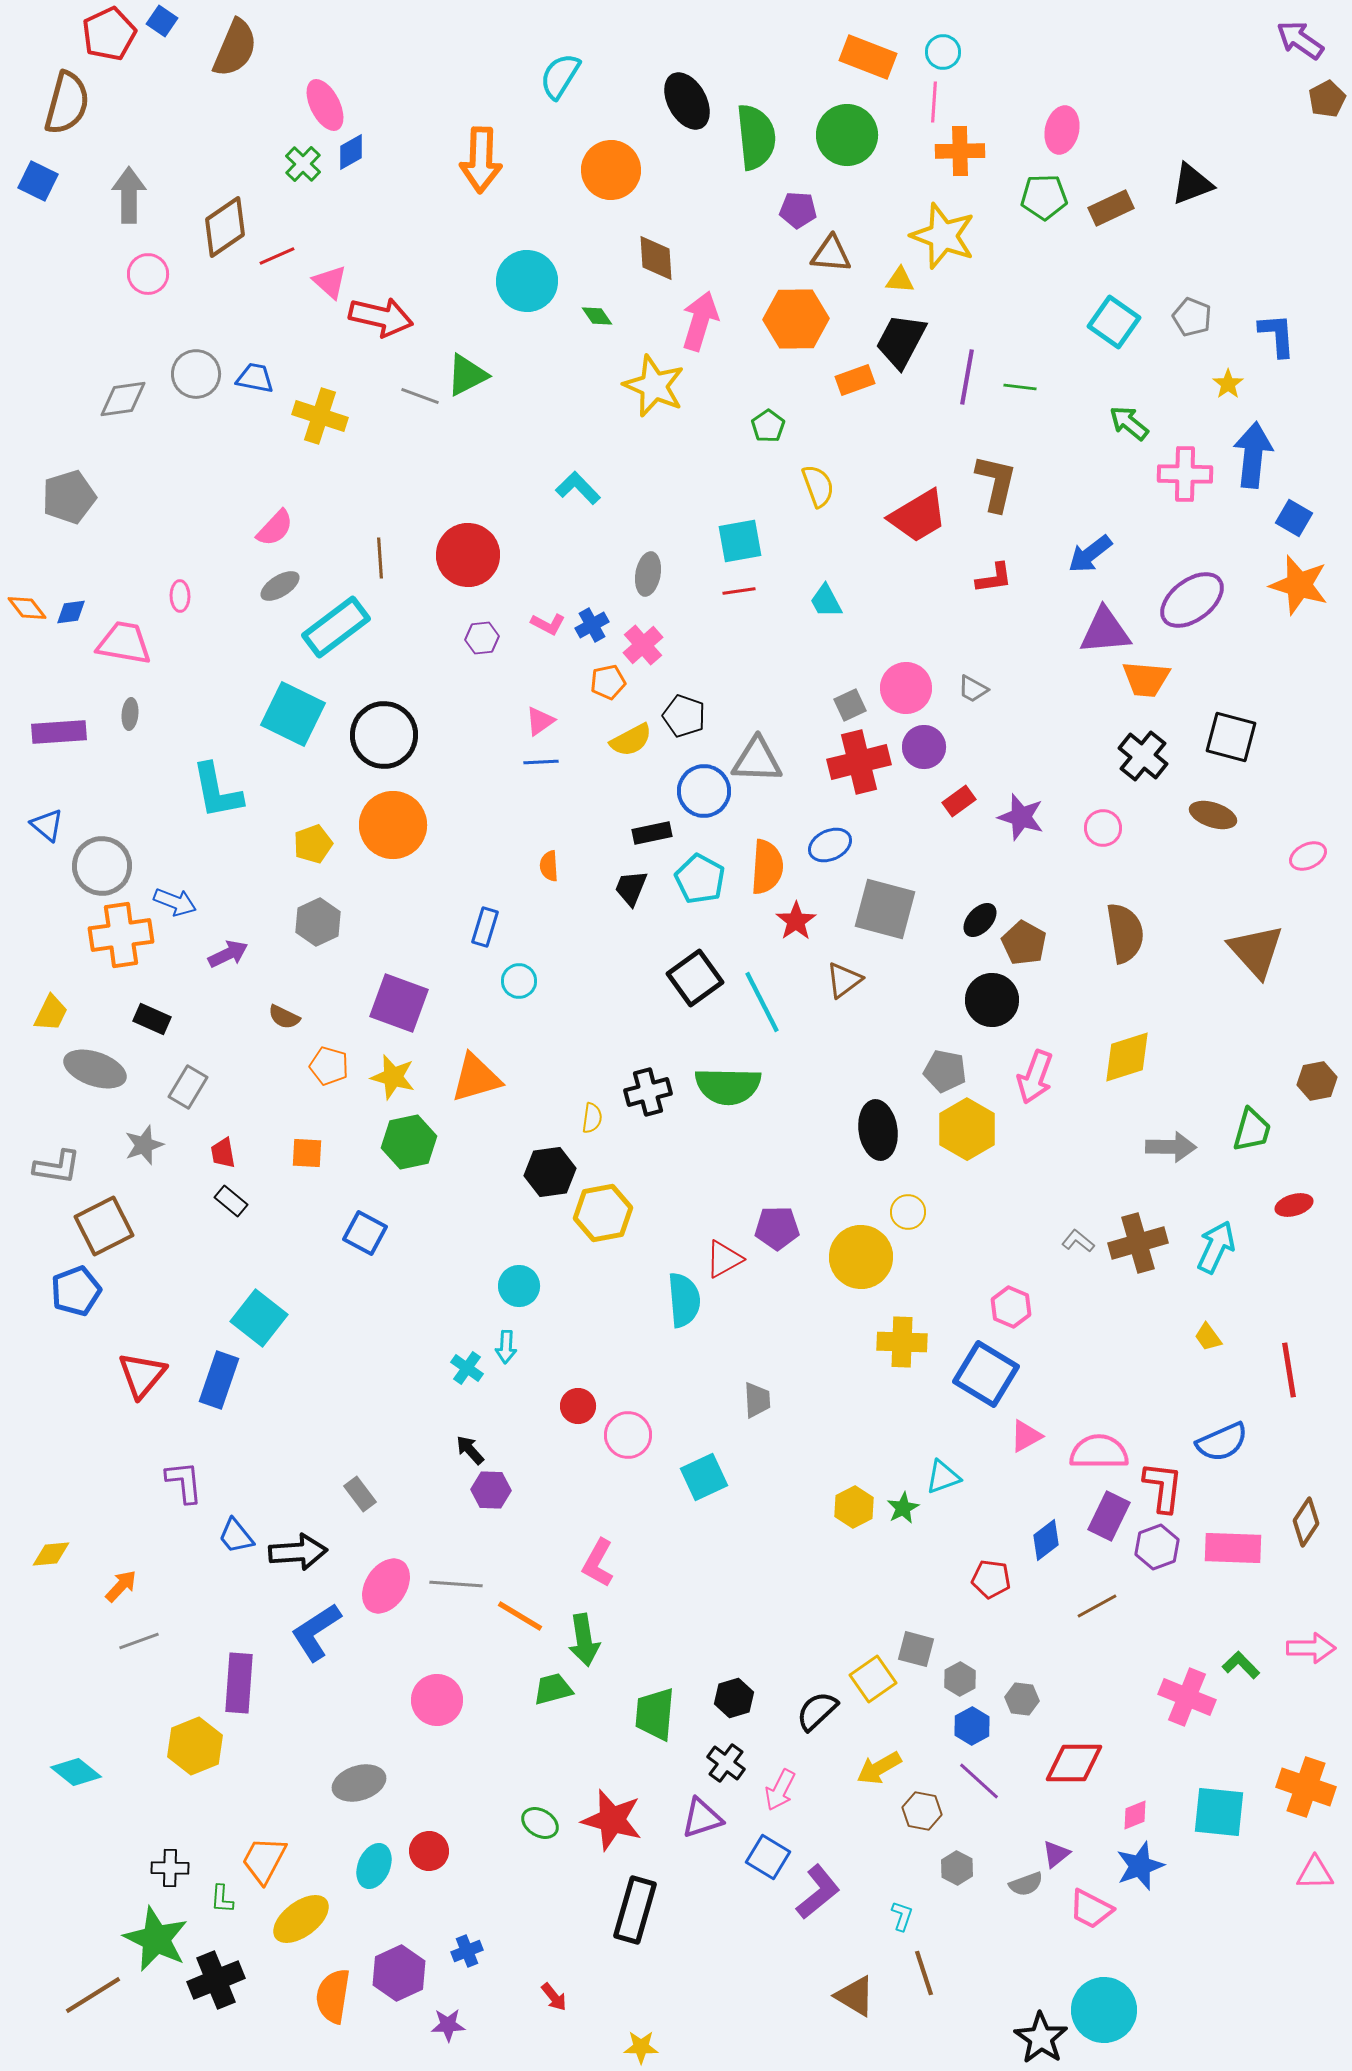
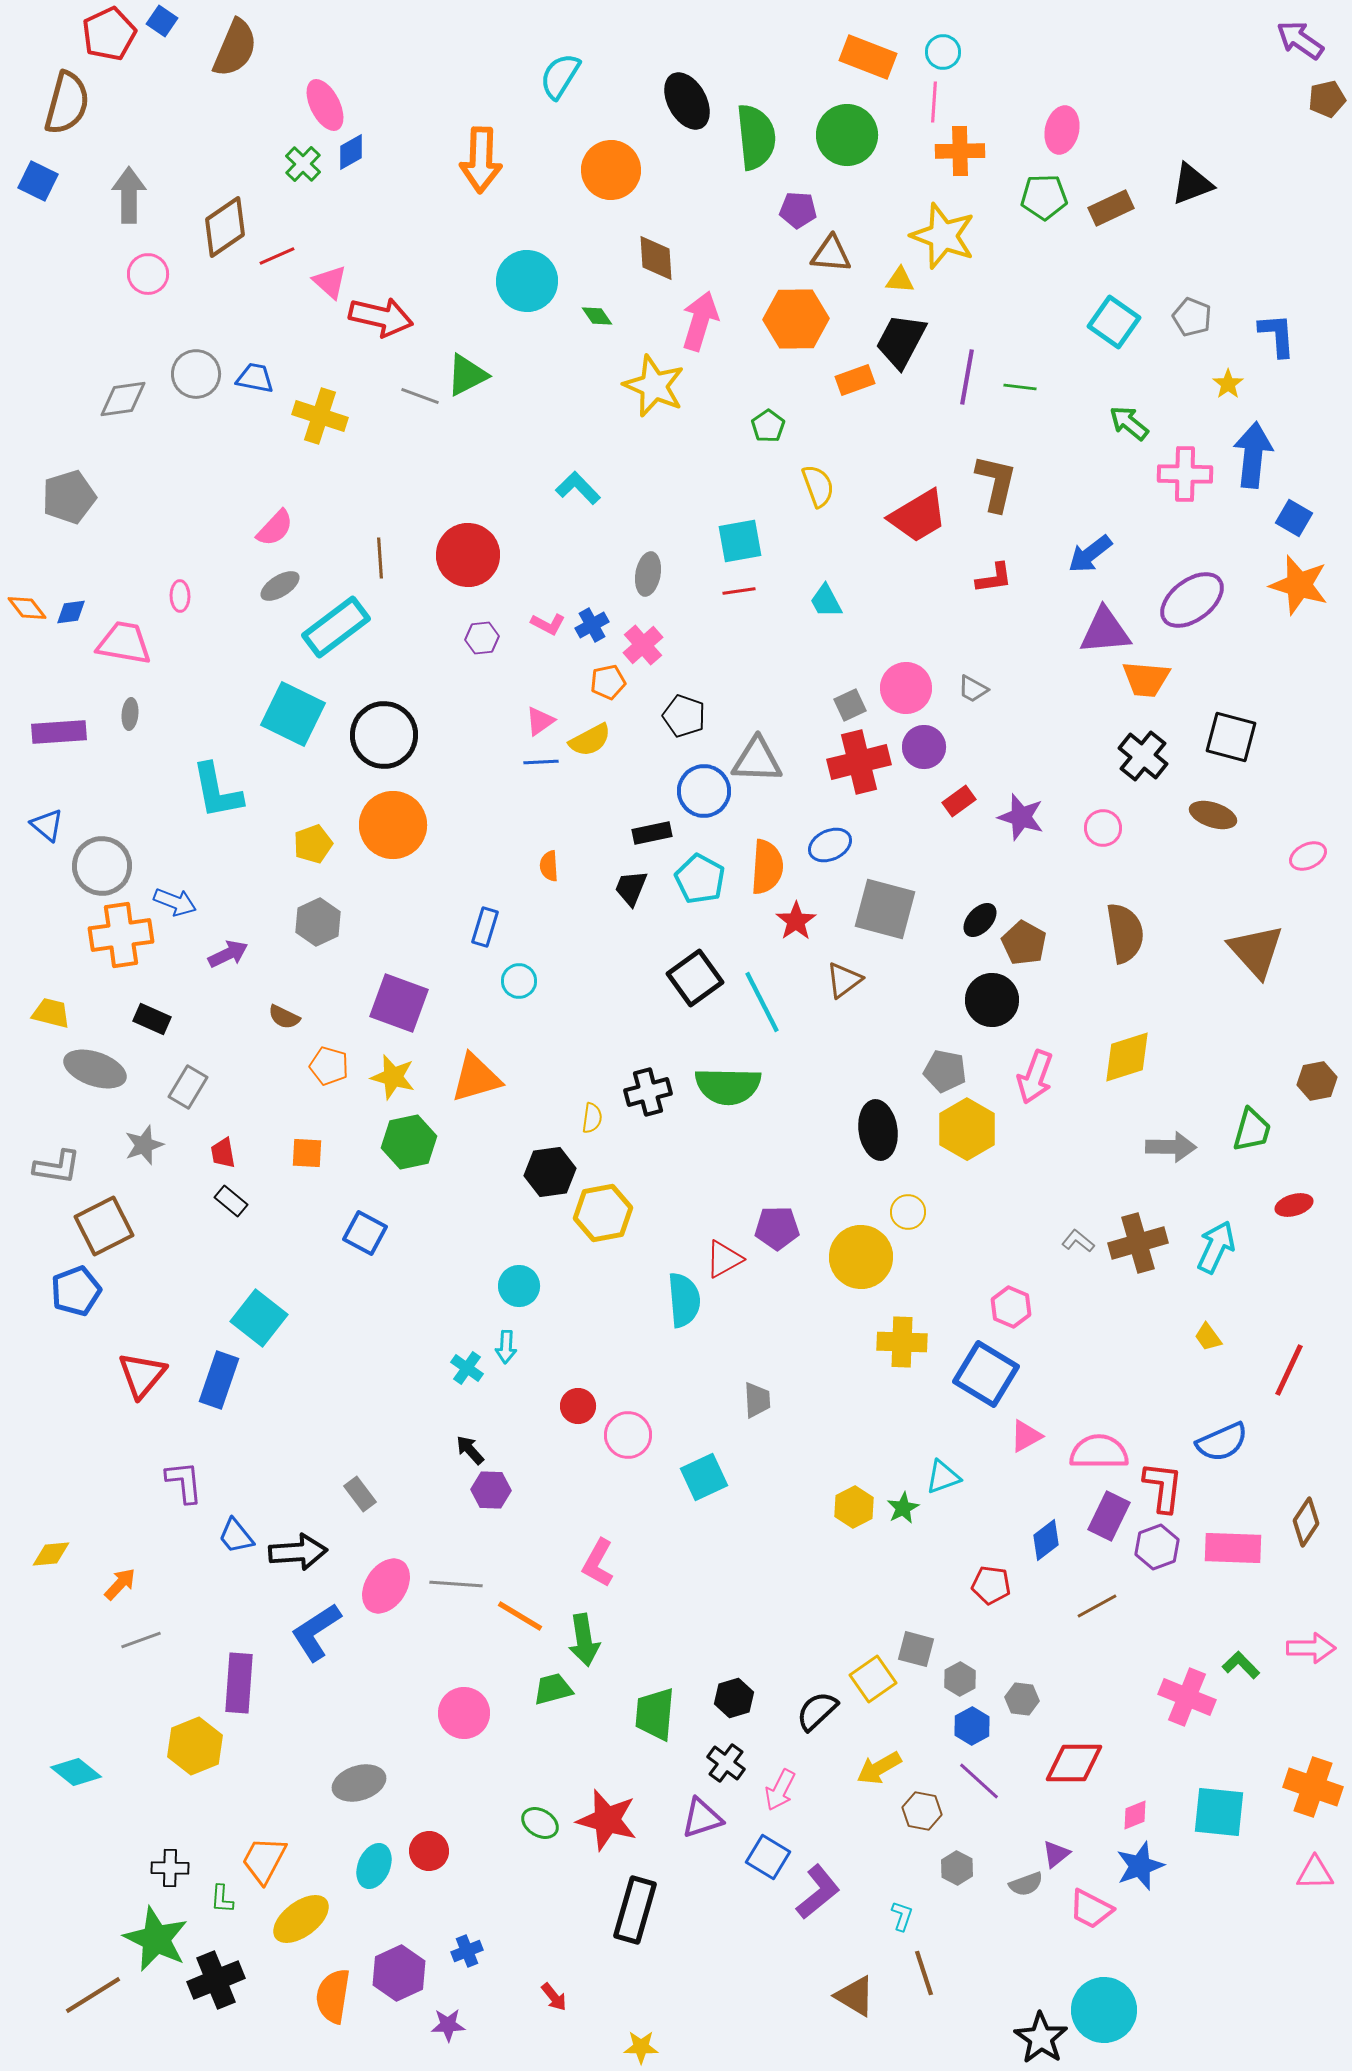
brown pentagon at (1327, 99): rotated 15 degrees clockwise
yellow semicircle at (631, 740): moved 41 px left
yellow trapezoid at (51, 1013): rotated 102 degrees counterclockwise
red line at (1289, 1370): rotated 34 degrees clockwise
red pentagon at (991, 1579): moved 6 px down
orange arrow at (121, 1586): moved 1 px left, 2 px up
gray line at (139, 1641): moved 2 px right, 1 px up
pink circle at (437, 1700): moved 27 px right, 13 px down
orange cross at (1306, 1787): moved 7 px right
red star at (612, 1820): moved 5 px left
